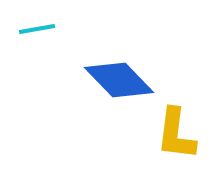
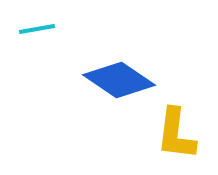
blue diamond: rotated 12 degrees counterclockwise
